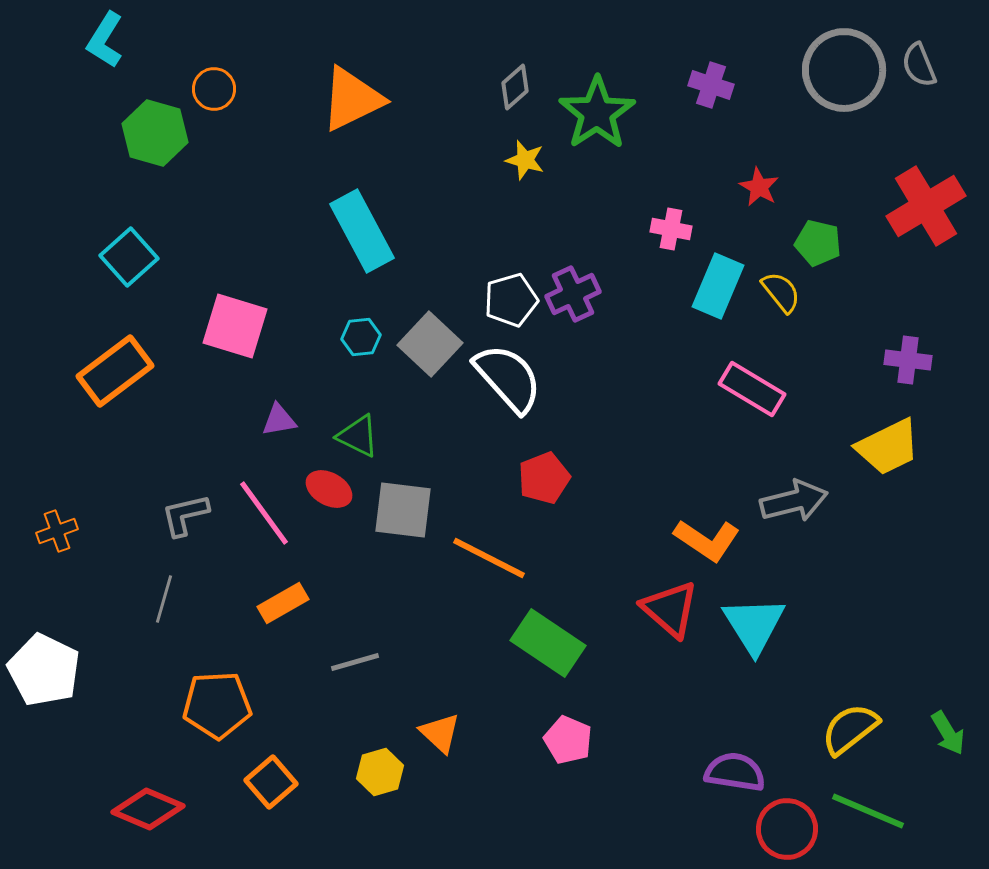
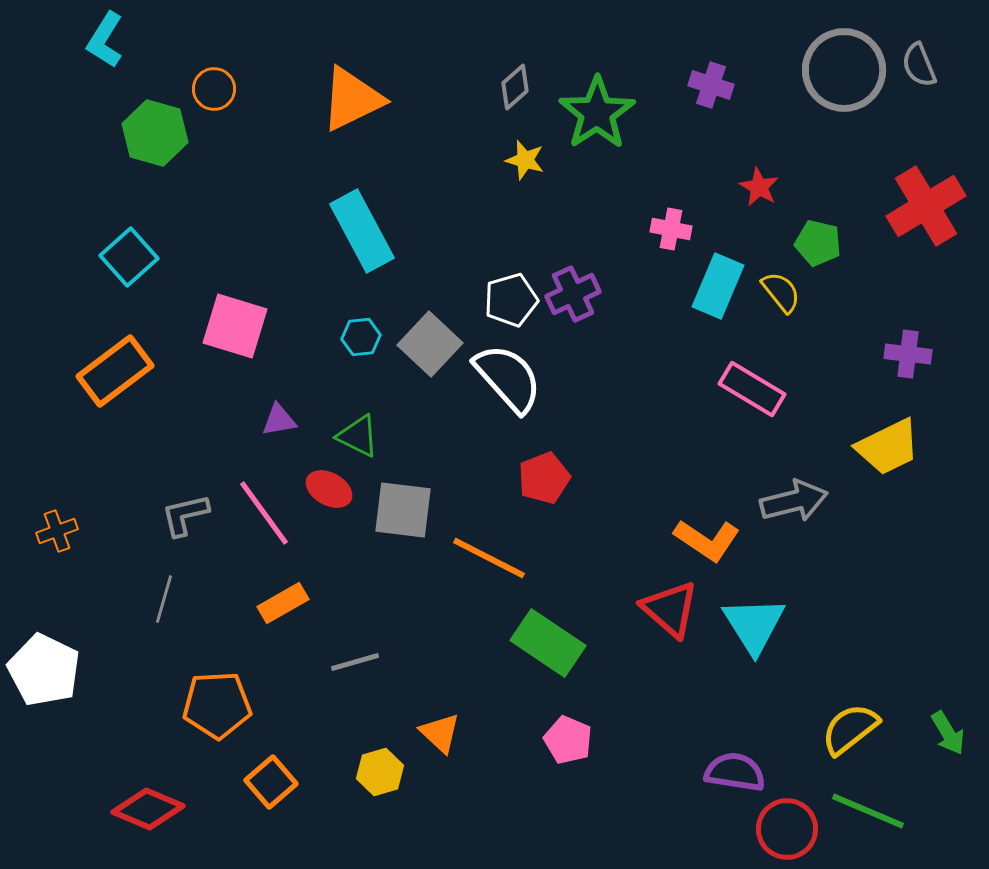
purple cross at (908, 360): moved 6 px up
